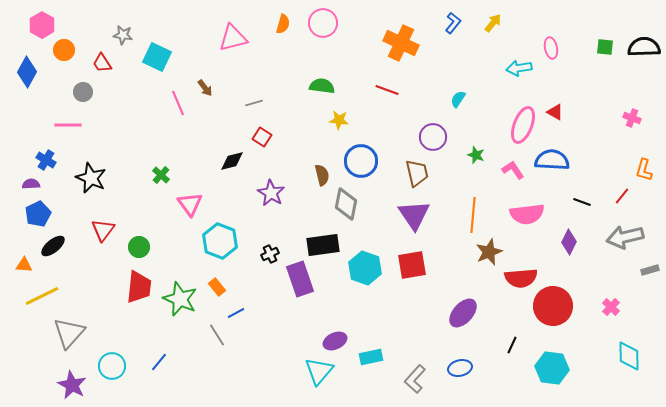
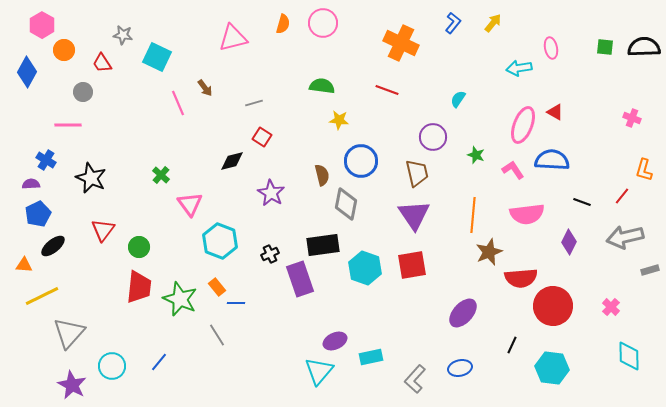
blue line at (236, 313): moved 10 px up; rotated 30 degrees clockwise
